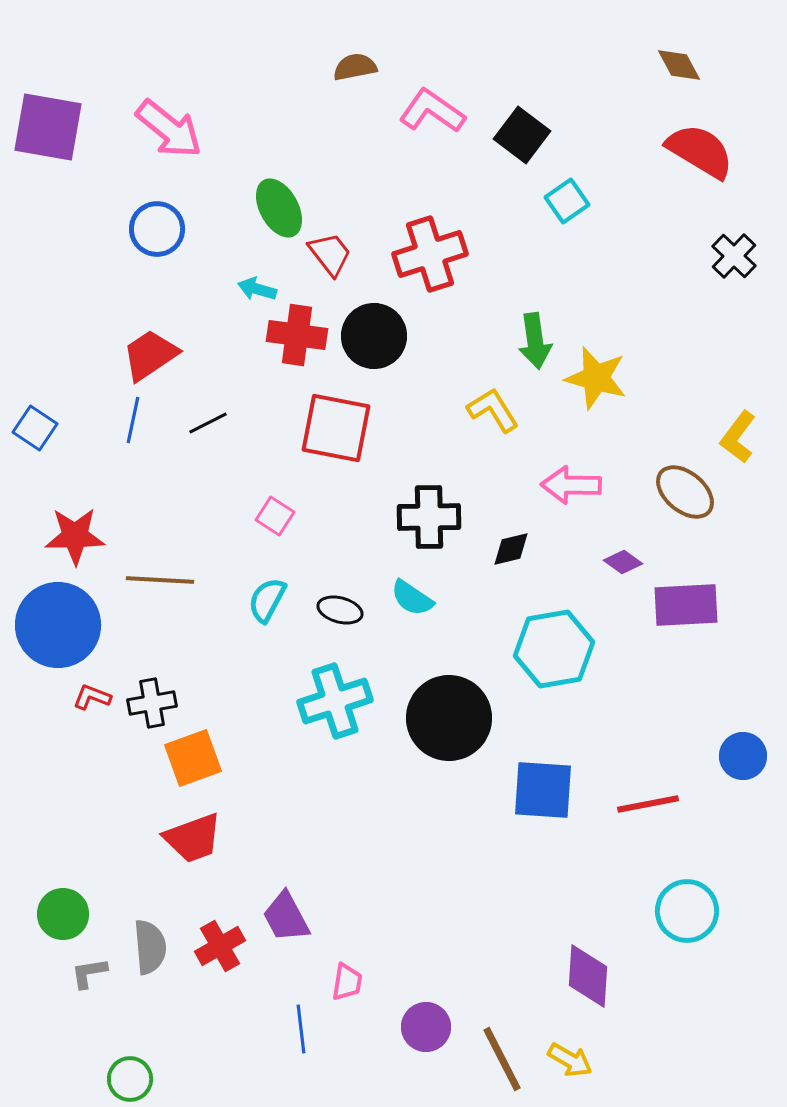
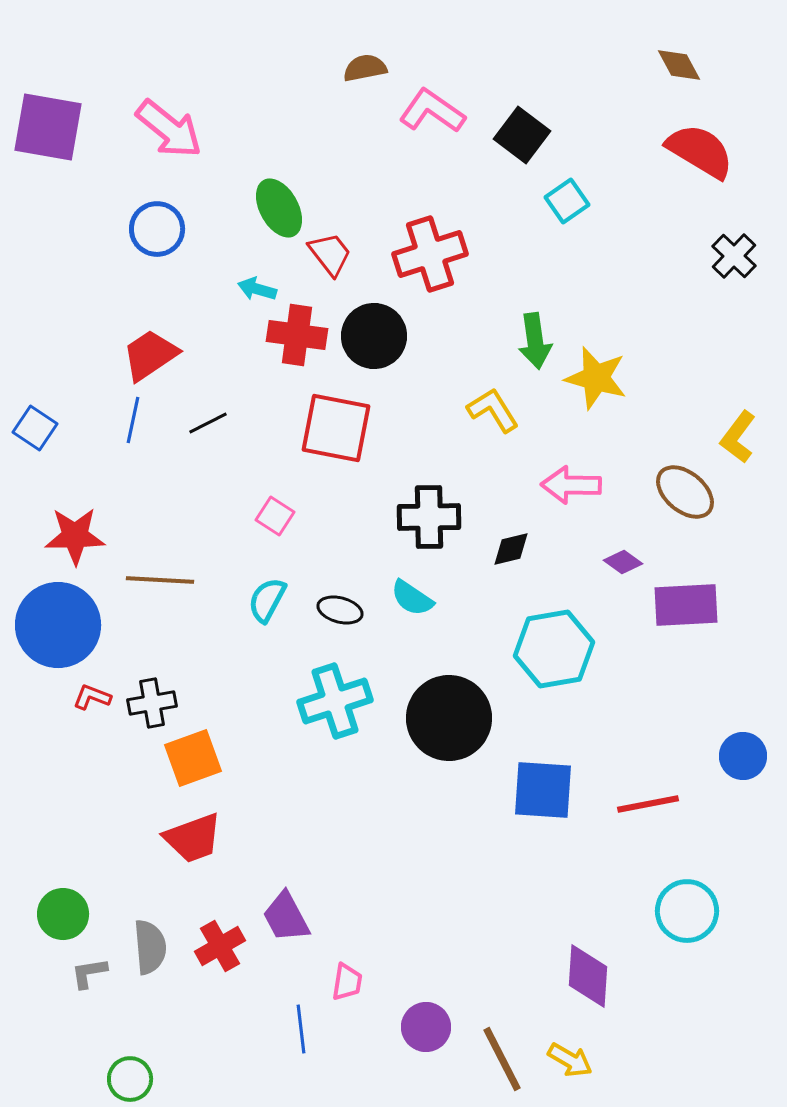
brown semicircle at (355, 67): moved 10 px right, 1 px down
